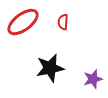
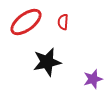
red ellipse: moved 3 px right
black star: moved 3 px left, 6 px up
